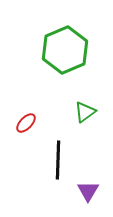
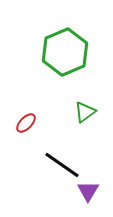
green hexagon: moved 2 px down
black line: moved 4 px right, 5 px down; rotated 57 degrees counterclockwise
